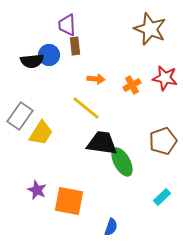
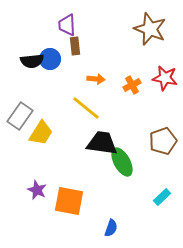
blue circle: moved 1 px right, 4 px down
blue semicircle: moved 1 px down
